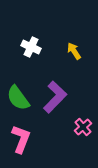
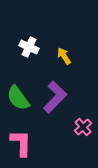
white cross: moved 2 px left
yellow arrow: moved 10 px left, 5 px down
pink L-shape: moved 4 px down; rotated 20 degrees counterclockwise
